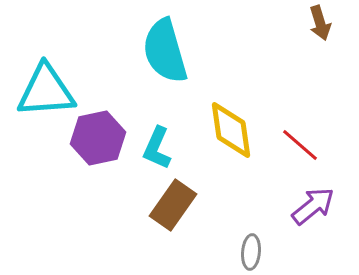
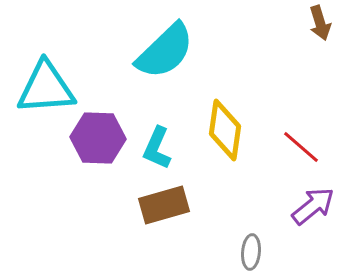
cyan semicircle: rotated 118 degrees counterclockwise
cyan triangle: moved 3 px up
yellow diamond: moved 6 px left; rotated 16 degrees clockwise
purple hexagon: rotated 14 degrees clockwise
red line: moved 1 px right, 2 px down
brown rectangle: moved 9 px left; rotated 39 degrees clockwise
